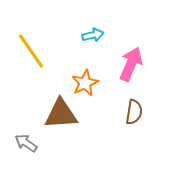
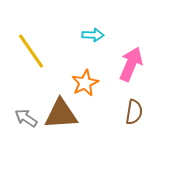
cyan arrow: rotated 15 degrees clockwise
gray arrow: moved 25 px up
